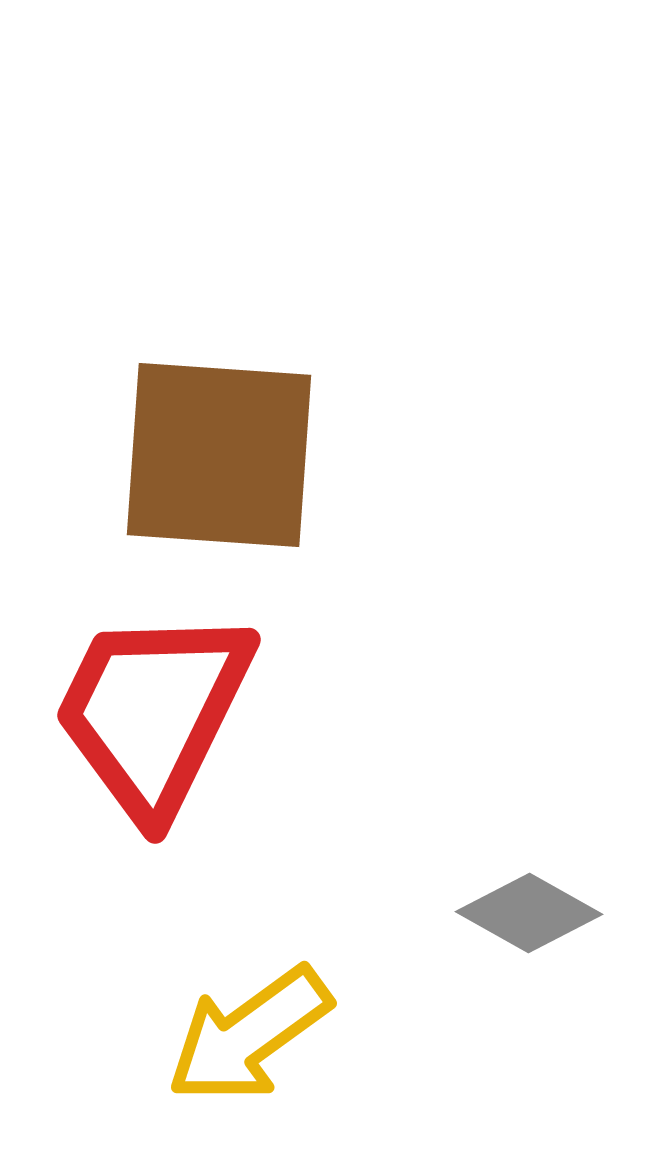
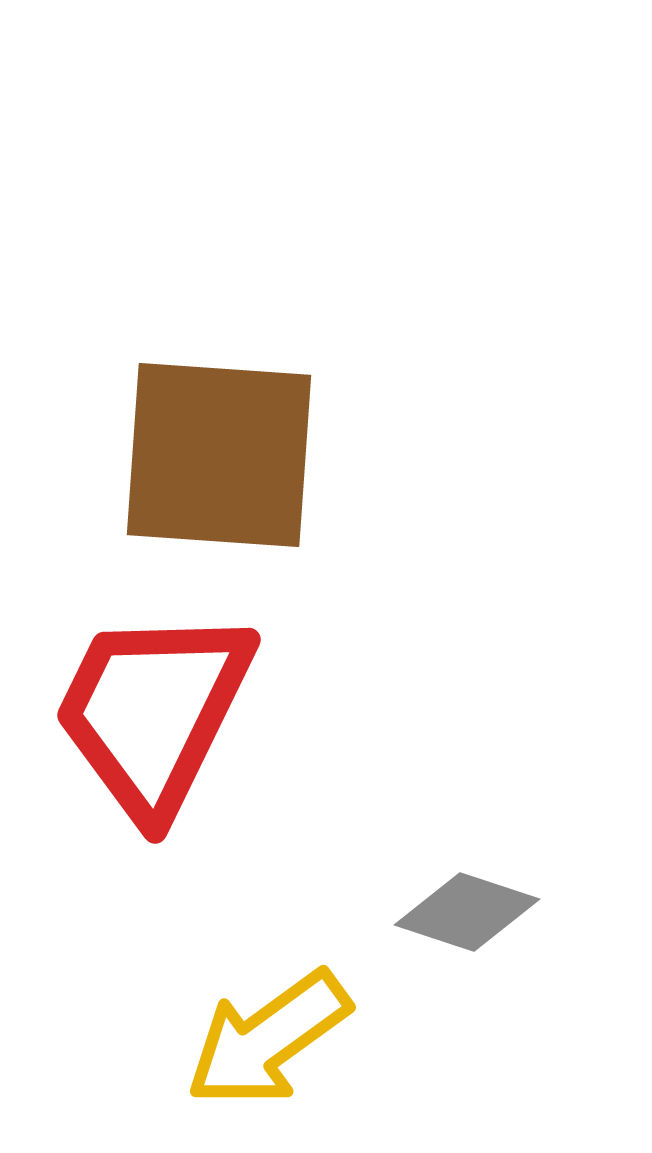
gray diamond: moved 62 px left, 1 px up; rotated 11 degrees counterclockwise
yellow arrow: moved 19 px right, 4 px down
